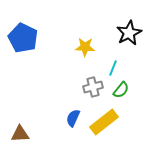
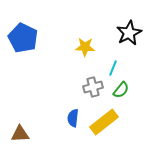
blue semicircle: rotated 18 degrees counterclockwise
